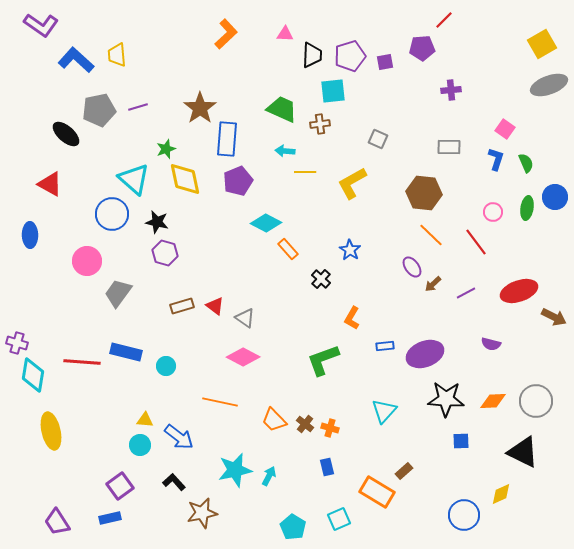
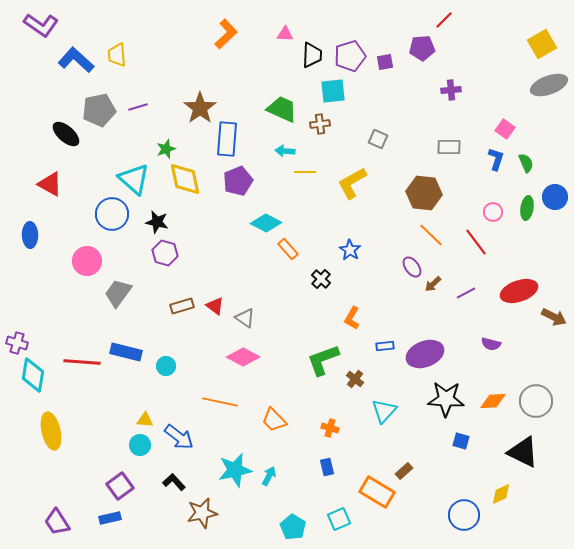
brown cross at (305, 424): moved 50 px right, 45 px up
blue square at (461, 441): rotated 18 degrees clockwise
